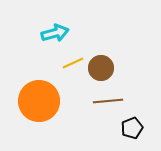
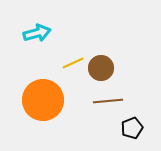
cyan arrow: moved 18 px left
orange circle: moved 4 px right, 1 px up
